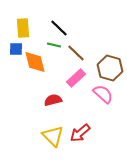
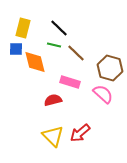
yellow rectangle: rotated 18 degrees clockwise
pink rectangle: moved 6 px left, 4 px down; rotated 60 degrees clockwise
